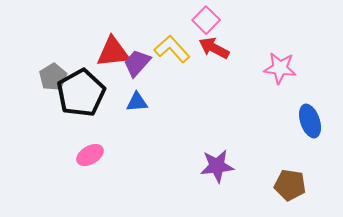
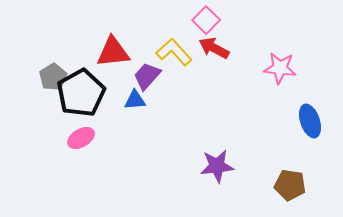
yellow L-shape: moved 2 px right, 3 px down
purple trapezoid: moved 10 px right, 13 px down
blue triangle: moved 2 px left, 2 px up
pink ellipse: moved 9 px left, 17 px up
